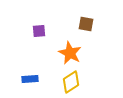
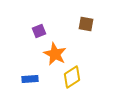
purple square: rotated 16 degrees counterclockwise
orange star: moved 15 px left, 1 px down
yellow diamond: moved 1 px right, 5 px up
